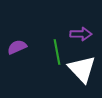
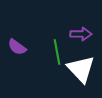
purple semicircle: rotated 120 degrees counterclockwise
white triangle: moved 1 px left
